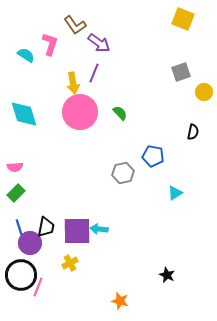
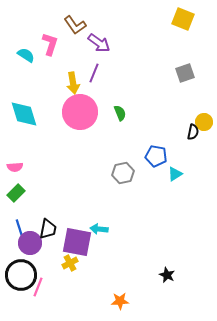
gray square: moved 4 px right, 1 px down
yellow circle: moved 30 px down
green semicircle: rotated 21 degrees clockwise
blue pentagon: moved 3 px right
cyan triangle: moved 19 px up
black trapezoid: moved 2 px right, 2 px down
purple square: moved 11 px down; rotated 12 degrees clockwise
orange star: rotated 18 degrees counterclockwise
